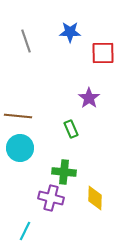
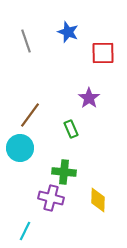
blue star: moved 2 px left; rotated 20 degrees clockwise
brown line: moved 12 px right, 1 px up; rotated 60 degrees counterclockwise
yellow diamond: moved 3 px right, 2 px down
